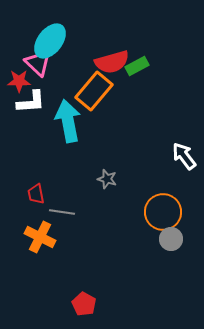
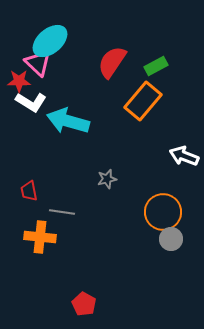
cyan ellipse: rotated 12 degrees clockwise
red semicircle: rotated 140 degrees clockwise
green rectangle: moved 19 px right
orange rectangle: moved 49 px right, 10 px down
white L-shape: rotated 36 degrees clockwise
cyan arrow: rotated 63 degrees counterclockwise
white arrow: rotated 32 degrees counterclockwise
gray star: rotated 30 degrees counterclockwise
red trapezoid: moved 7 px left, 3 px up
orange cross: rotated 20 degrees counterclockwise
